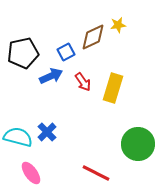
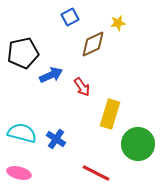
yellow star: moved 2 px up
brown diamond: moved 7 px down
blue square: moved 4 px right, 35 px up
blue arrow: moved 1 px up
red arrow: moved 1 px left, 5 px down
yellow rectangle: moved 3 px left, 26 px down
blue cross: moved 9 px right, 7 px down; rotated 12 degrees counterclockwise
cyan semicircle: moved 4 px right, 4 px up
pink ellipse: moved 12 px left; rotated 40 degrees counterclockwise
